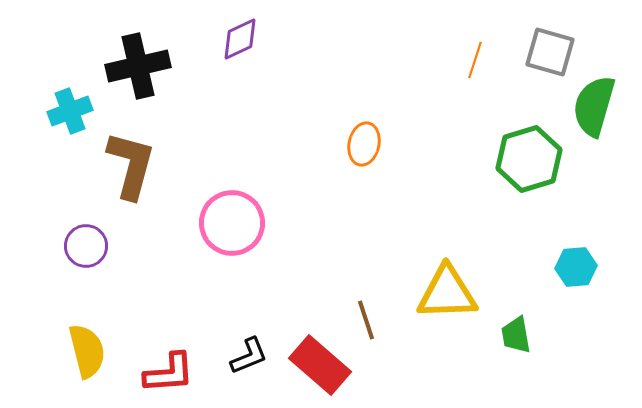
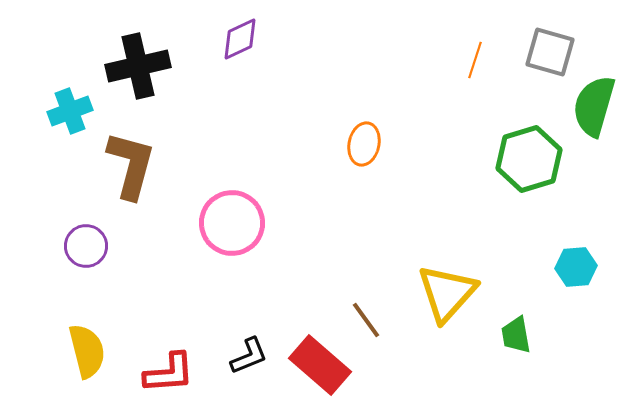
yellow triangle: rotated 46 degrees counterclockwise
brown line: rotated 18 degrees counterclockwise
